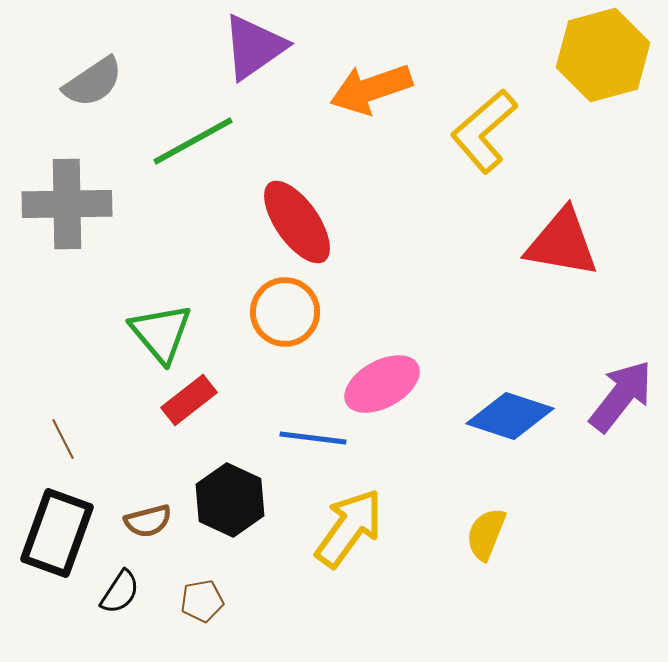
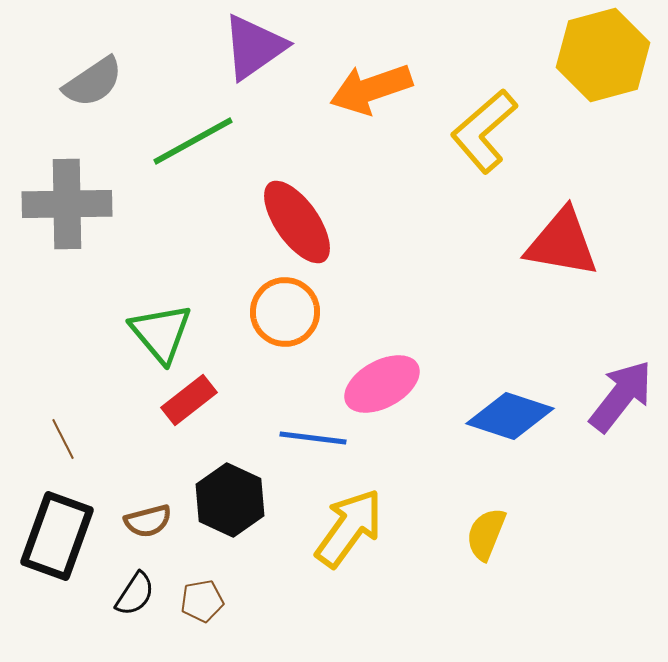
black rectangle: moved 3 px down
black semicircle: moved 15 px right, 2 px down
